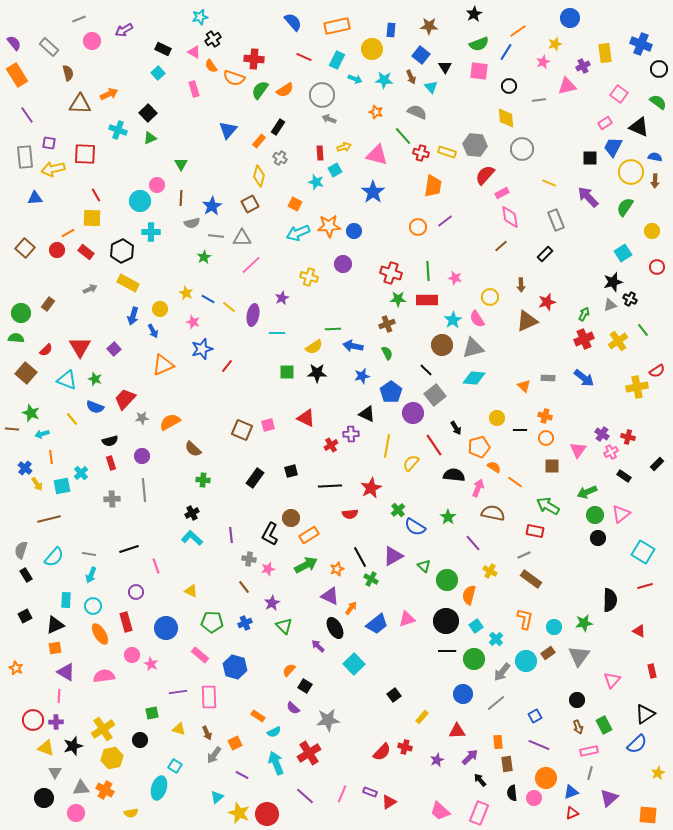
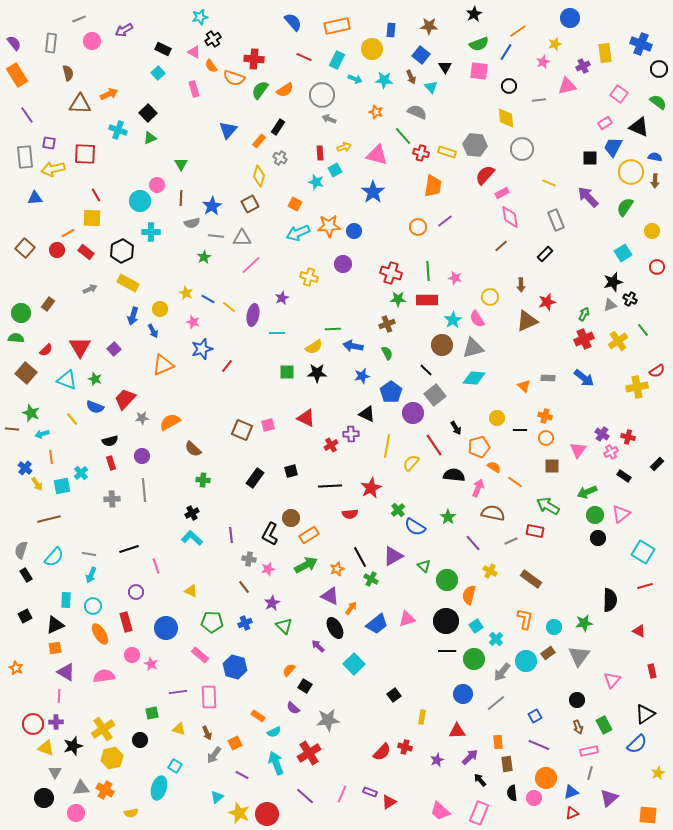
gray rectangle at (49, 47): moved 2 px right, 4 px up; rotated 54 degrees clockwise
gray line at (524, 555): moved 13 px left, 14 px up
yellow rectangle at (422, 717): rotated 32 degrees counterclockwise
red circle at (33, 720): moved 4 px down
